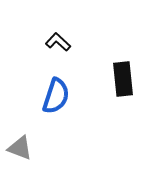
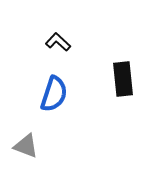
blue semicircle: moved 2 px left, 2 px up
gray triangle: moved 6 px right, 2 px up
